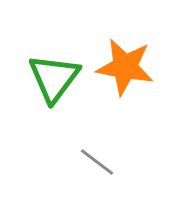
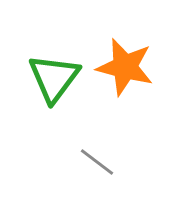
orange star: rotated 4 degrees clockwise
